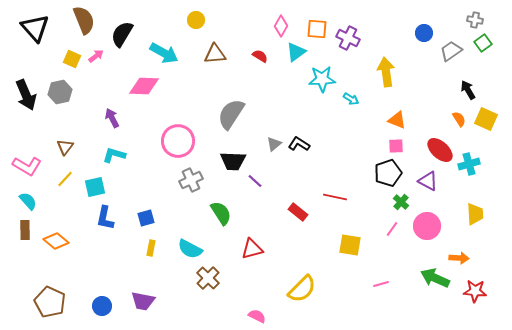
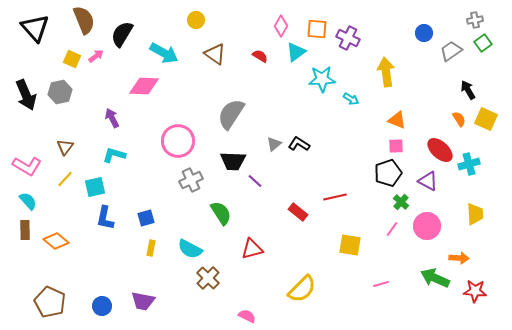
gray cross at (475, 20): rotated 21 degrees counterclockwise
brown triangle at (215, 54): rotated 40 degrees clockwise
red line at (335, 197): rotated 25 degrees counterclockwise
pink semicircle at (257, 316): moved 10 px left
